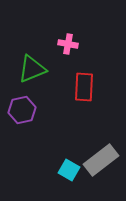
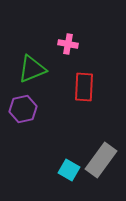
purple hexagon: moved 1 px right, 1 px up
gray rectangle: rotated 16 degrees counterclockwise
